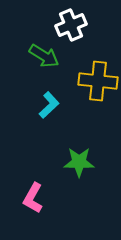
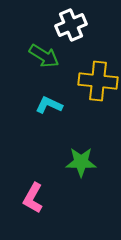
cyan L-shape: rotated 112 degrees counterclockwise
green star: moved 2 px right
